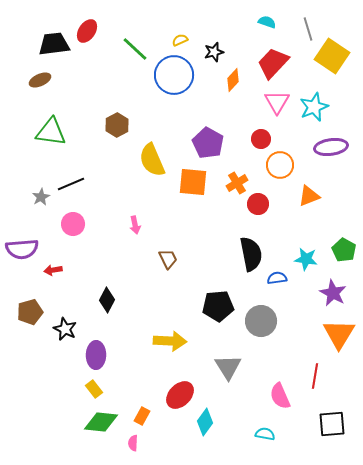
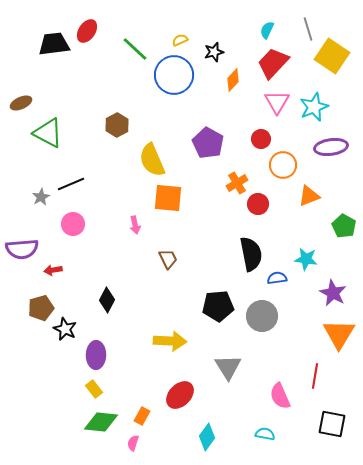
cyan semicircle at (267, 22): moved 8 px down; rotated 84 degrees counterclockwise
brown ellipse at (40, 80): moved 19 px left, 23 px down
green triangle at (51, 132): moved 3 px left, 1 px down; rotated 20 degrees clockwise
orange circle at (280, 165): moved 3 px right
orange square at (193, 182): moved 25 px left, 16 px down
green pentagon at (344, 250): moved 24 px up
brown pentagon at (30, 312): moved 11 px right, 4 px up
gray circle at (261, 321): moved 1 px right, 5 px up
cyan diamond at (205, 422): moved 2 px right, 15 px down
black square at (332, 424): rotated 16 degrees clockwise
pink semicircle at (133, 443): rotated 14 degrees clockwise
